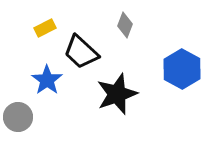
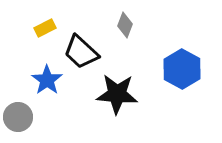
black star: rotated 24 degrees clockwise
